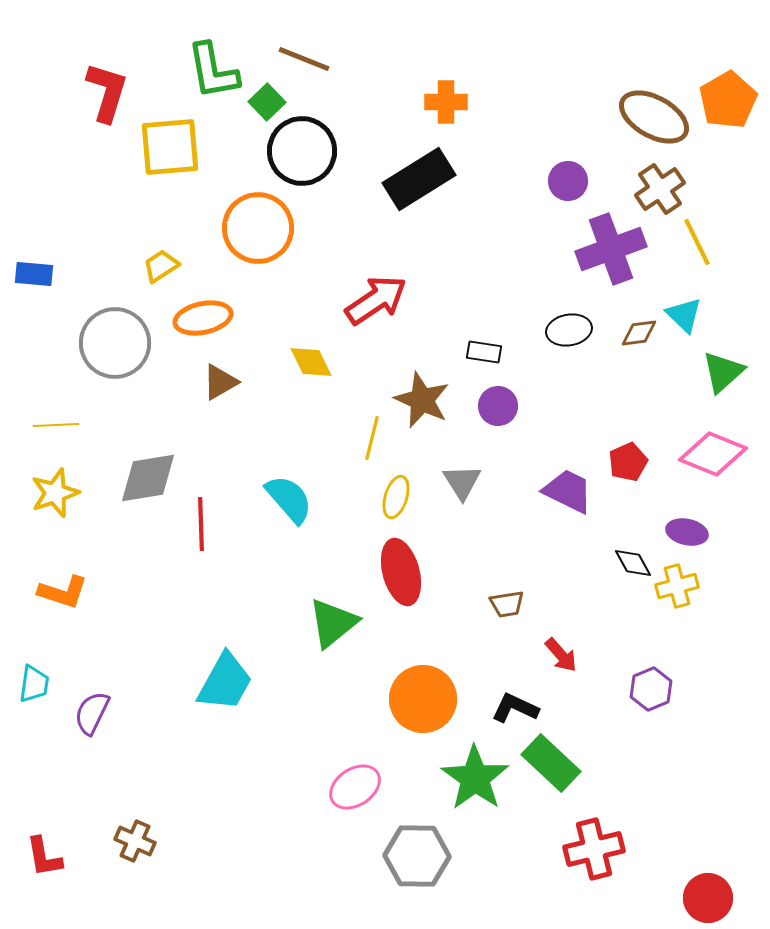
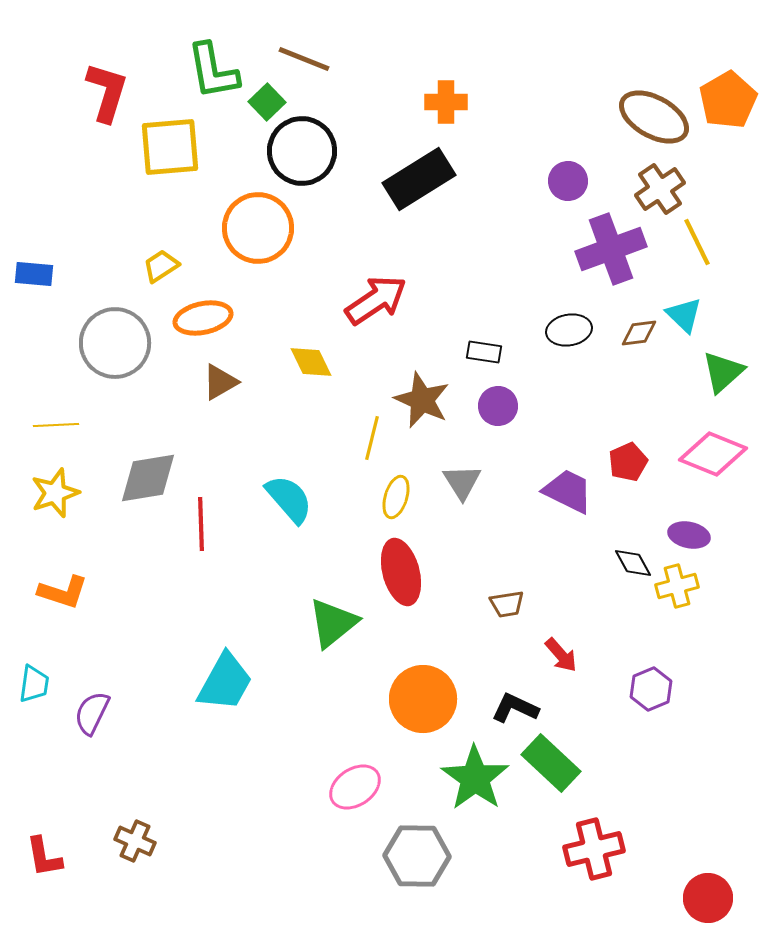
purple ellipse at (687, 532): moved 2 px right, 3 px down
